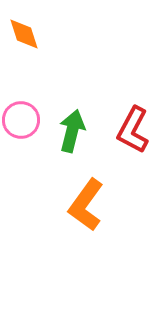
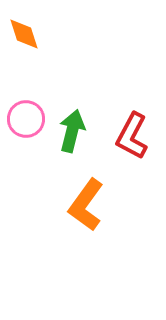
pink circle: moved 5 px right, 1 px up
red L-shape: moved 1 px left, 6 px down
